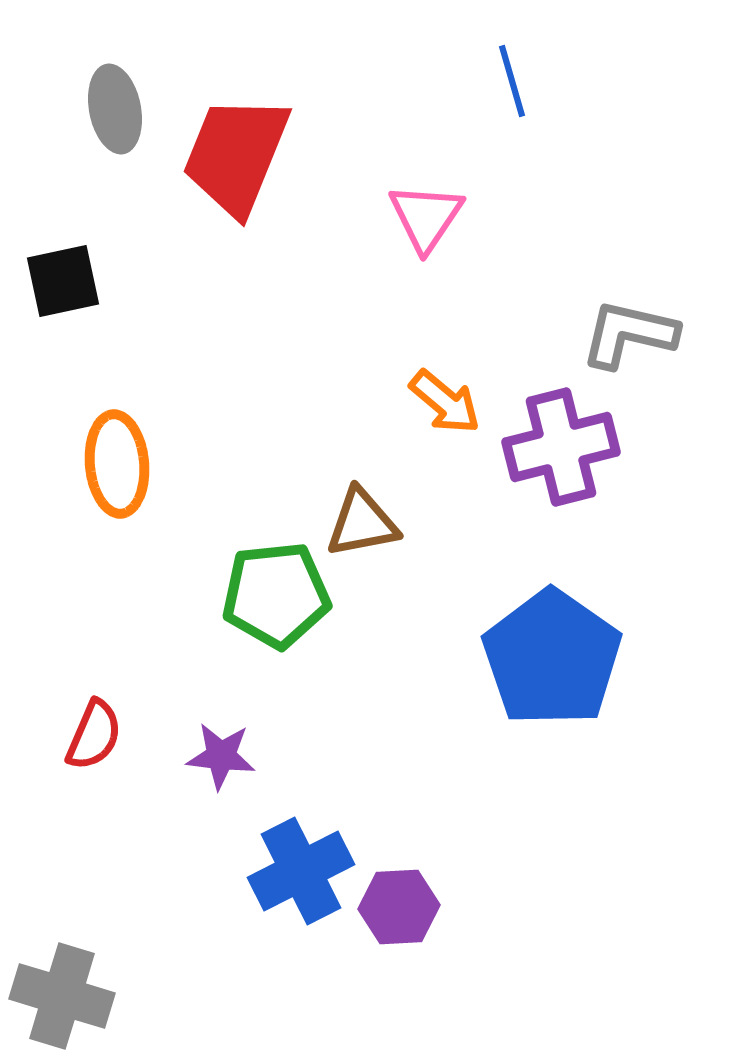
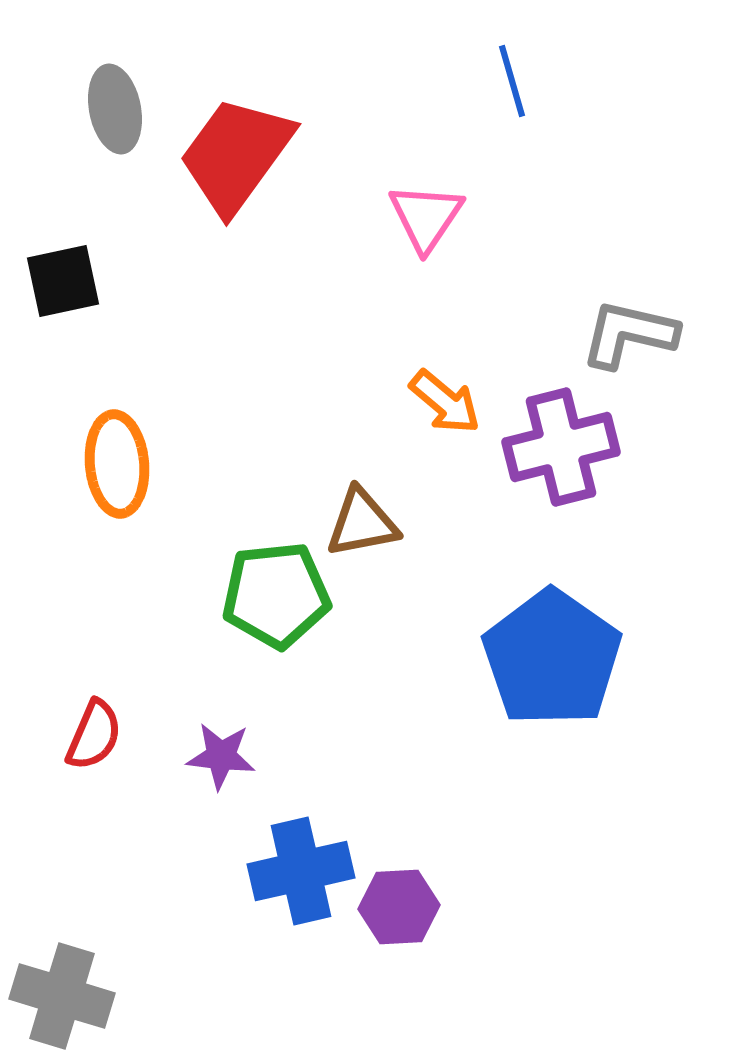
red trapezoid: rotated 14 degrees clockwise
blue cross: rotated 14 degrees clockwise
